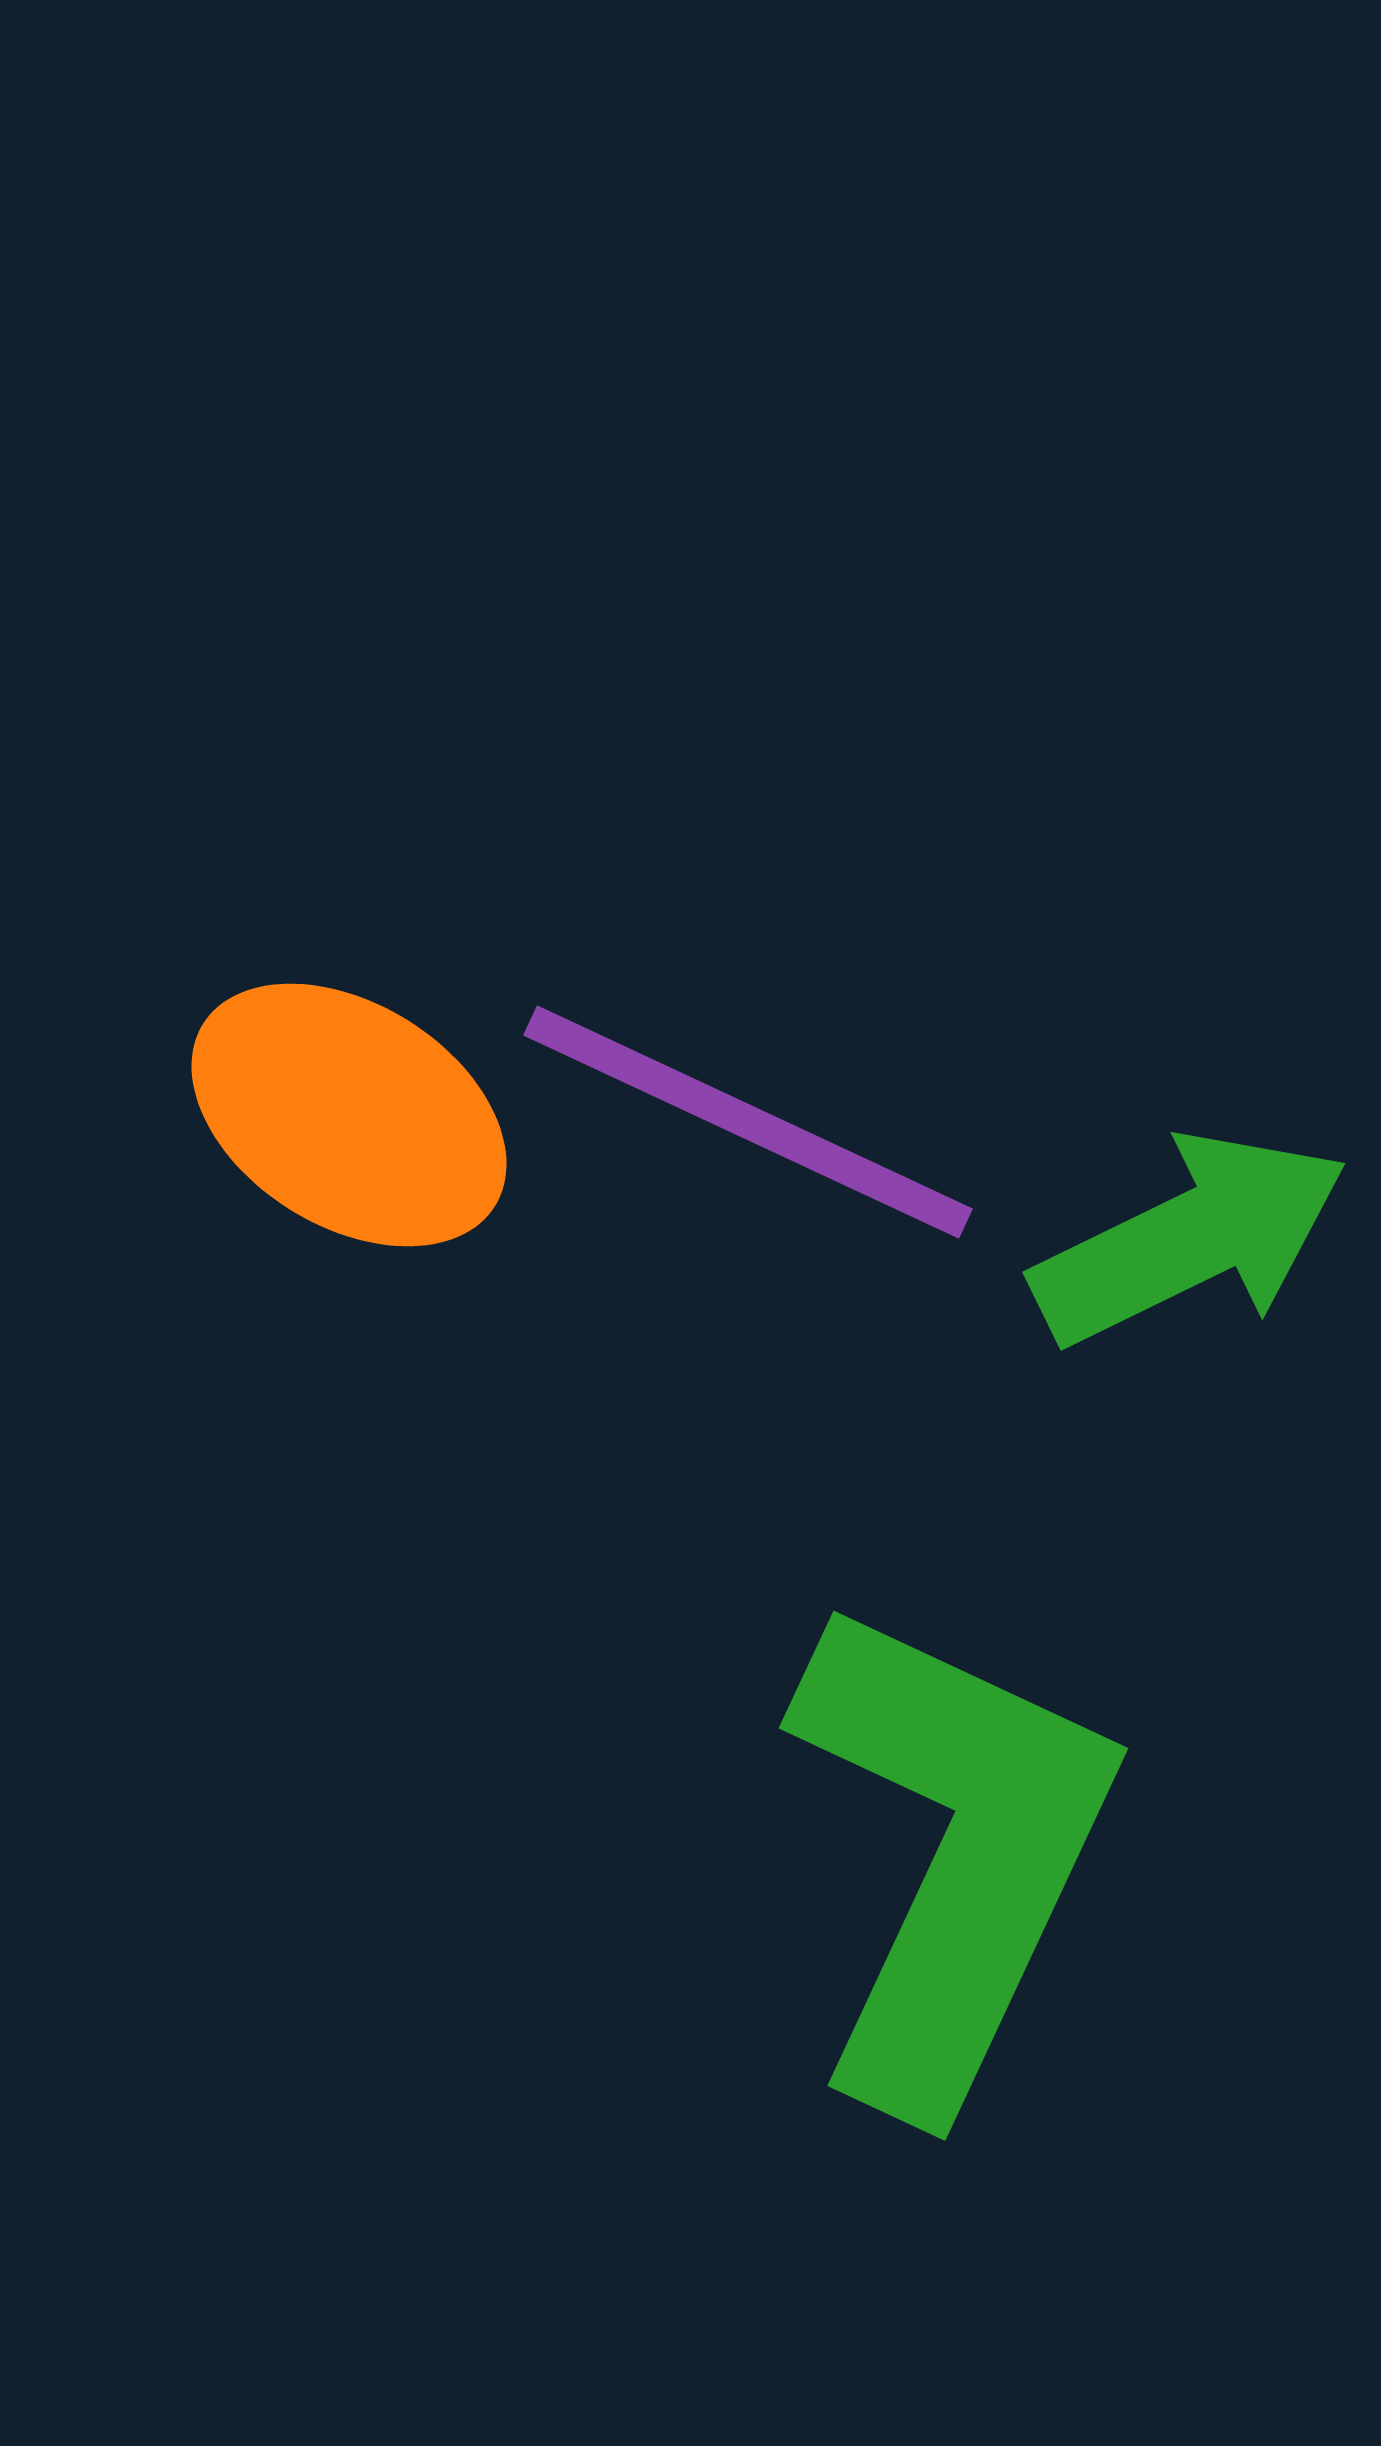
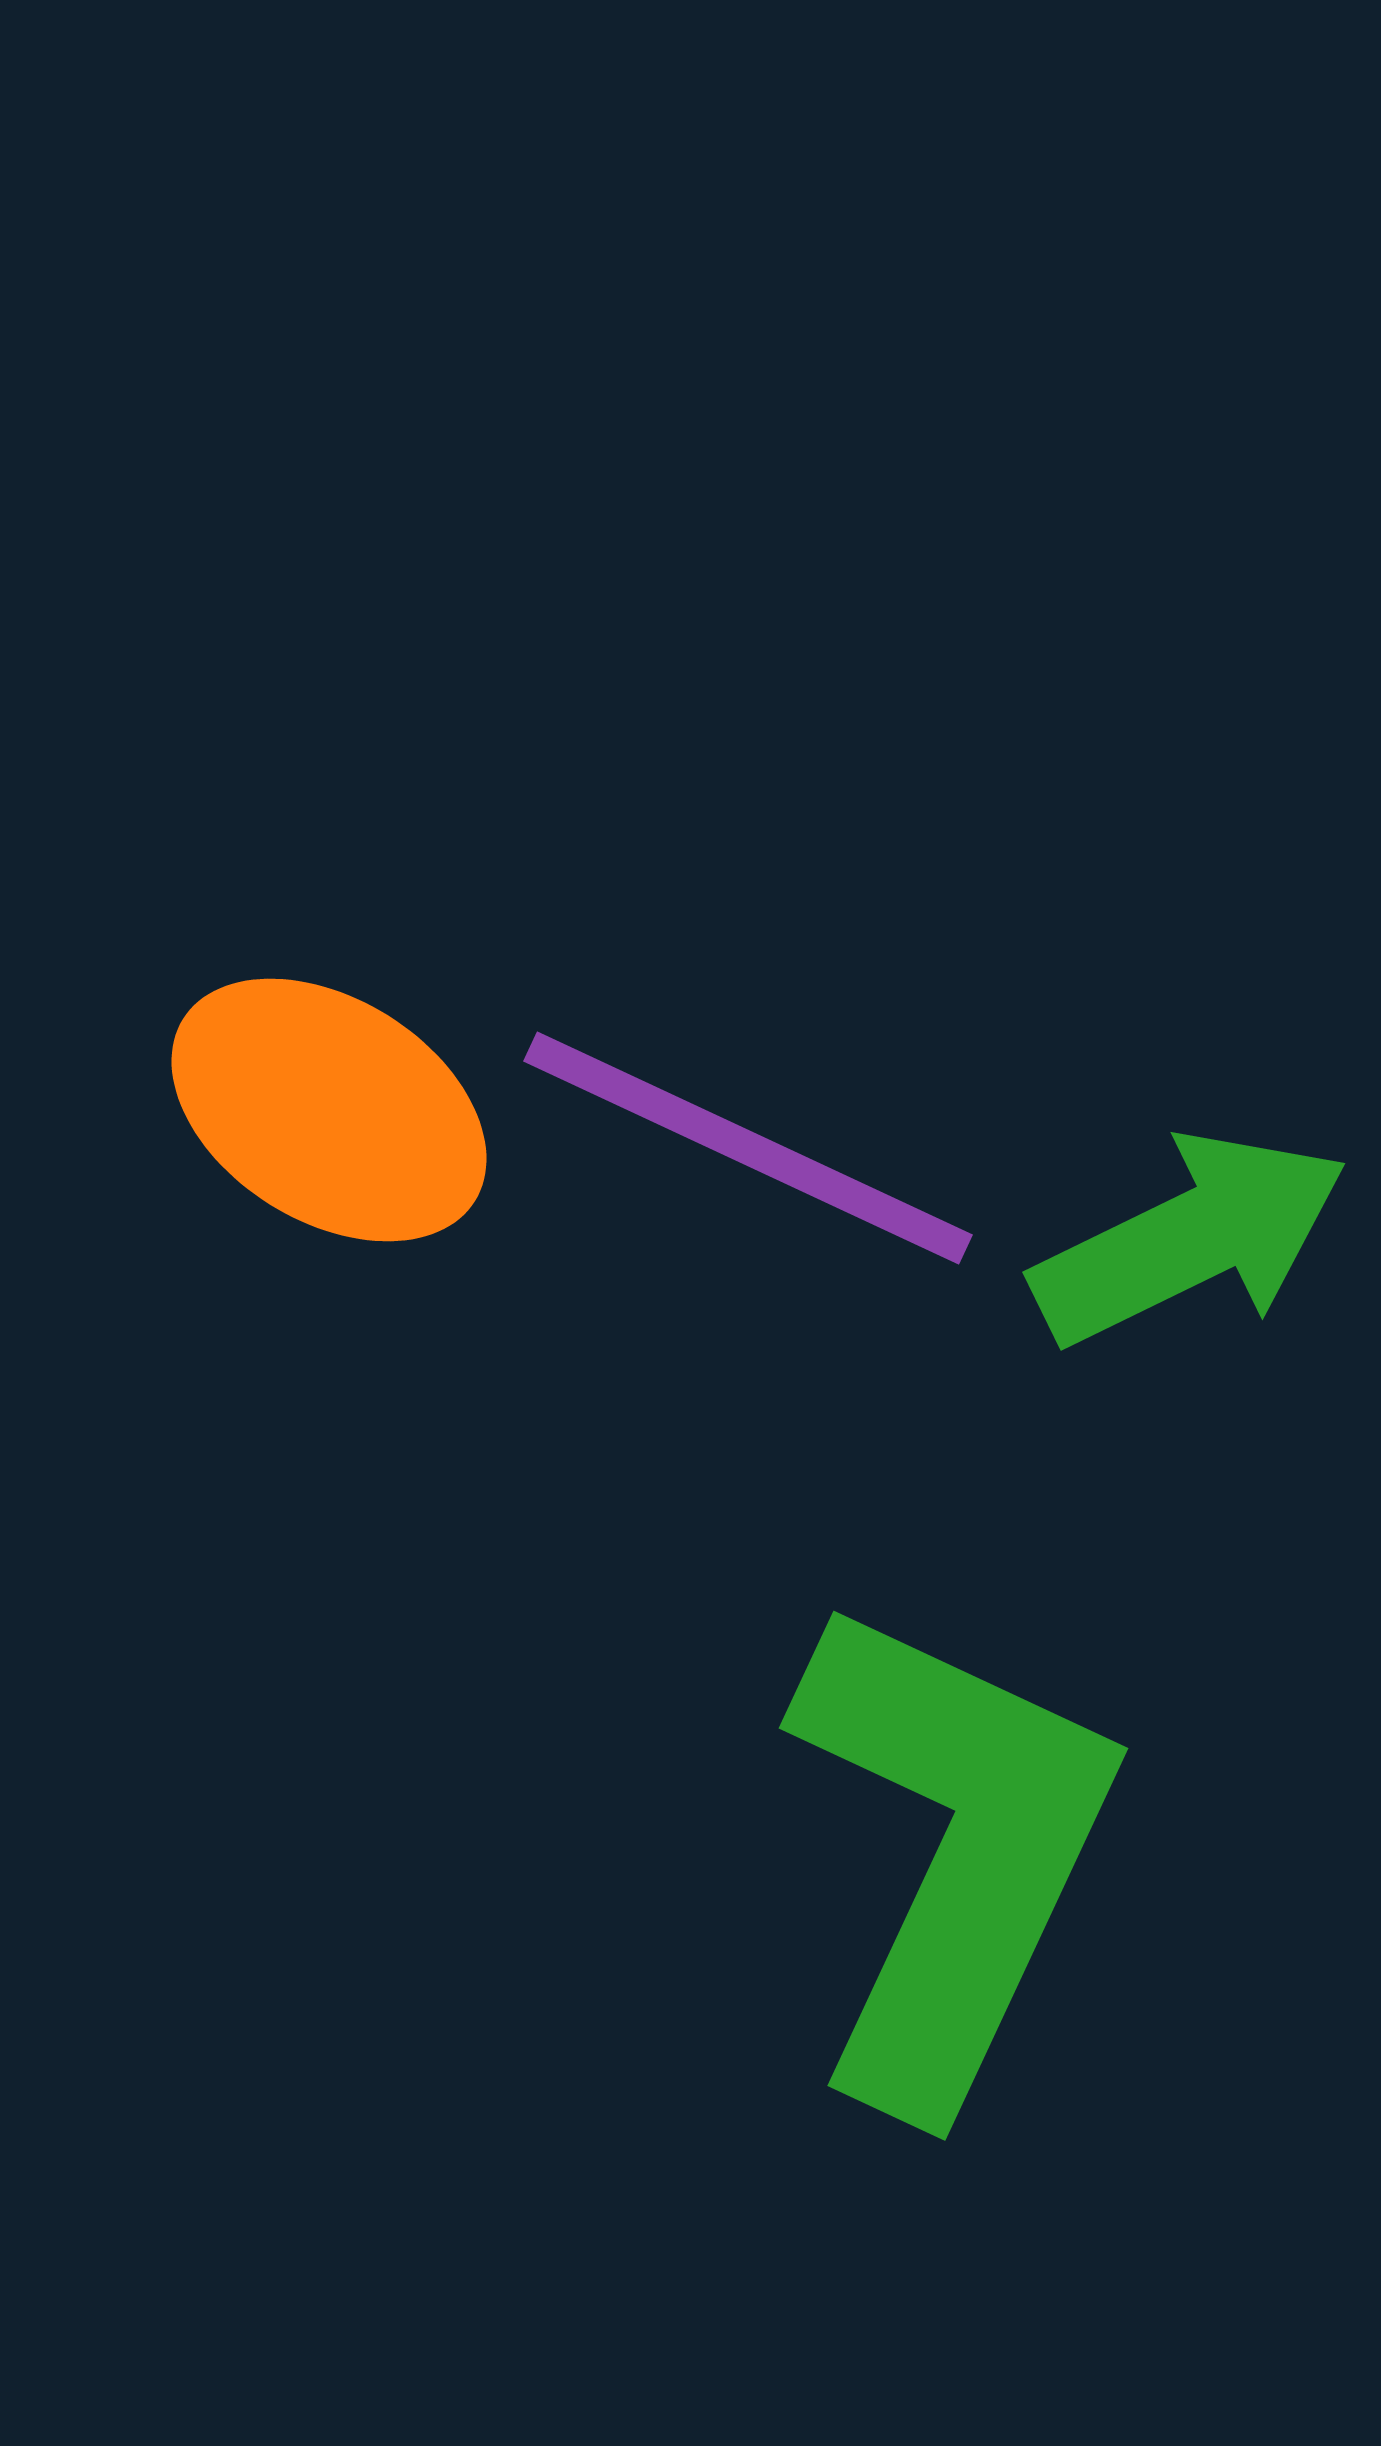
orange ellipse: moved 20 px left, 5 px up
purple line: moved 26 px down
